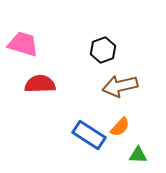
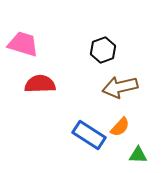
brown arrow: moved 1 px down
